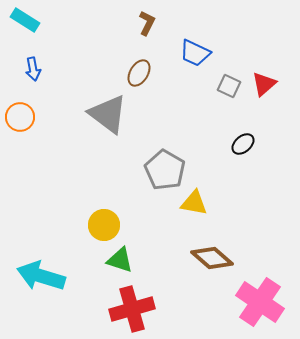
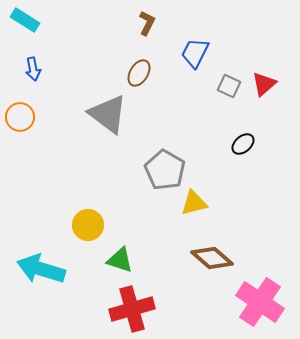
blue trapezoid: rotated 92 degrees clockwise
yellow triangle: rotated 24 degrees counterclockwise
yellow circle: moved 16 px left
cyan arrow: moved 7 px up
